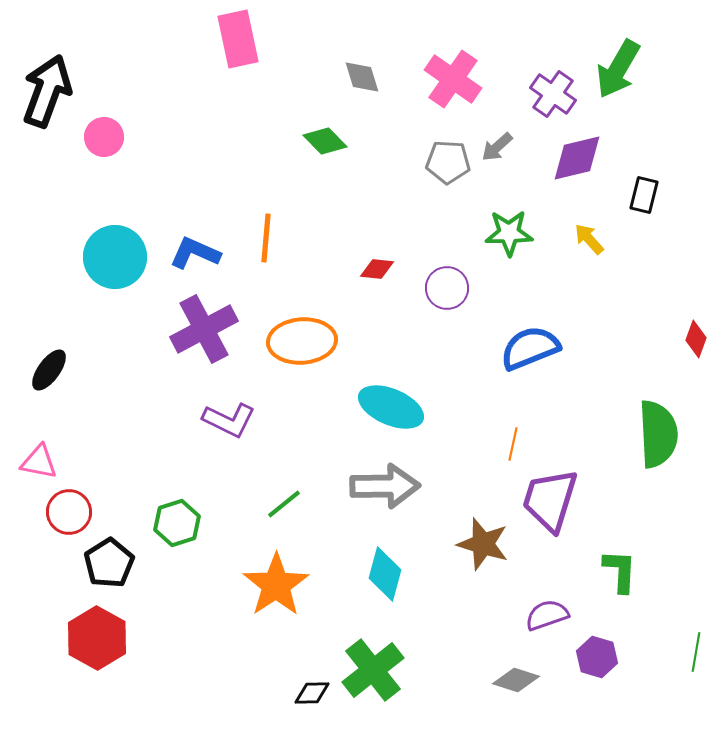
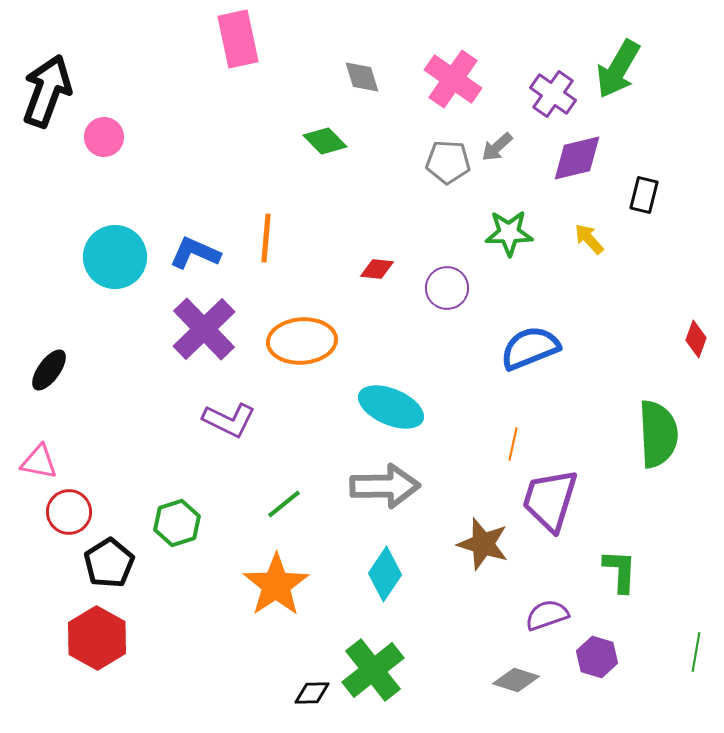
purple cross at (204, 329): rotated 16 degrees counterclockwise
cyan diamond at (385, 574): rotated 18 degrees clockwise
